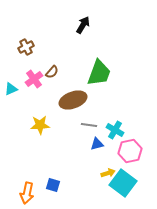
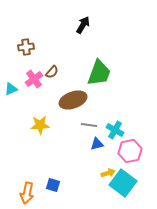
brown cross: rotated 21 degrees clockwise
